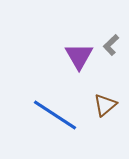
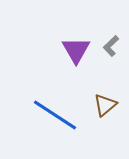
gray L-shape: moved 1 px down
purple triangle: moved 3 px left, 6 px up
